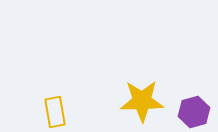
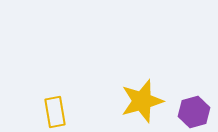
yellow star: rotated 15 degrees counterclockwise
